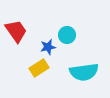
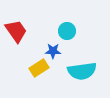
cyan circle: moved 4 px up
blue star: moved 5 px right, 4 px down; rotated 14 degrees clockwise
cyan semicircle: moved 2 px left, 1 px up
